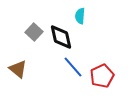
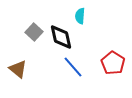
red pentagon: moved 11 px right, 13 px up; rotated 15 degrees counterclockwise
